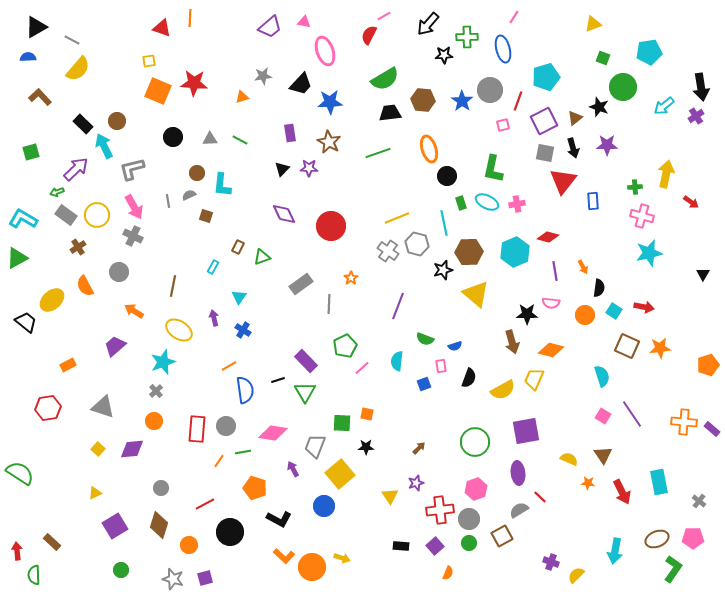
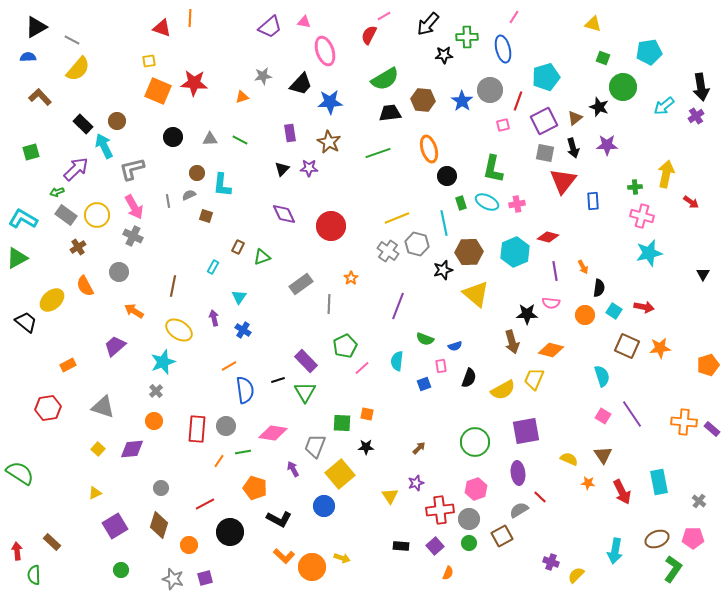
yellow triangle at (593, 24): rotated 36 degrees clockwise
